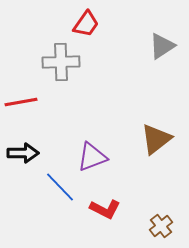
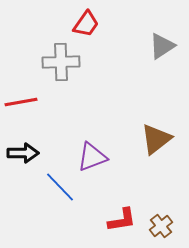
red L-shape: moved 17 px right, 11 px down; rotated 36 degrees counterclockwise
